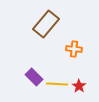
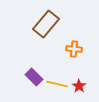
yellow line: rotated 10 degrees clockwise
